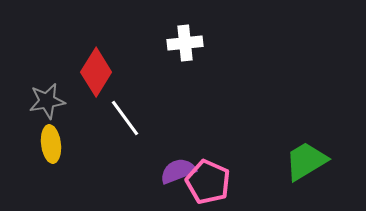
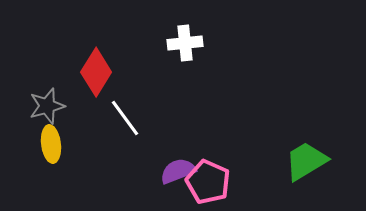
gray star: moved 5 px down; rotated 6 degrees counterclockwise
